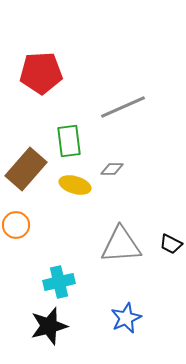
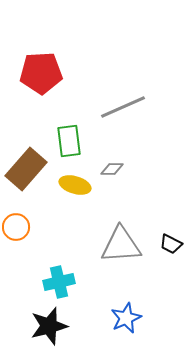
orange circle: moved 2 px down
